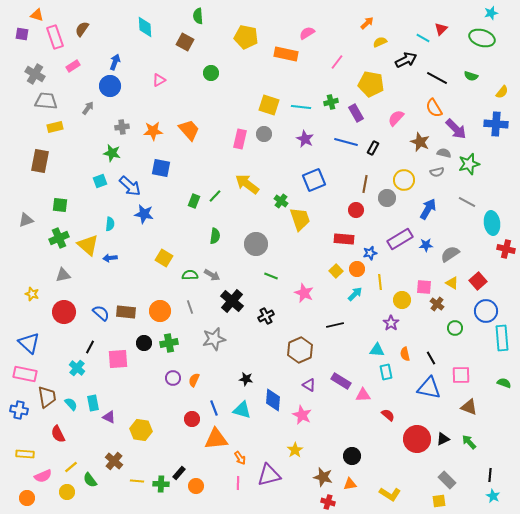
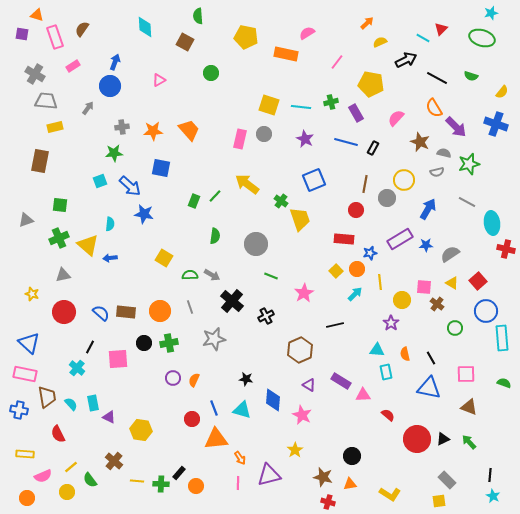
blue cross at (496, 124): rotated 15 degrees clockwise
purple arrow at (456, 129): moved 2 px up
green star at (112, 153): moved 2 px right; rotated 18 degrees counterclockwise
pink star at (304, 293): rotated 18 degrees clockwise
pink square at (461, 375): moved 5 px right, 1 px up
